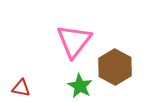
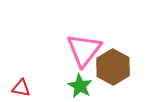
pink triangle: moved 10 px right, 9 px down
brown hexagon: moved 2 px left
